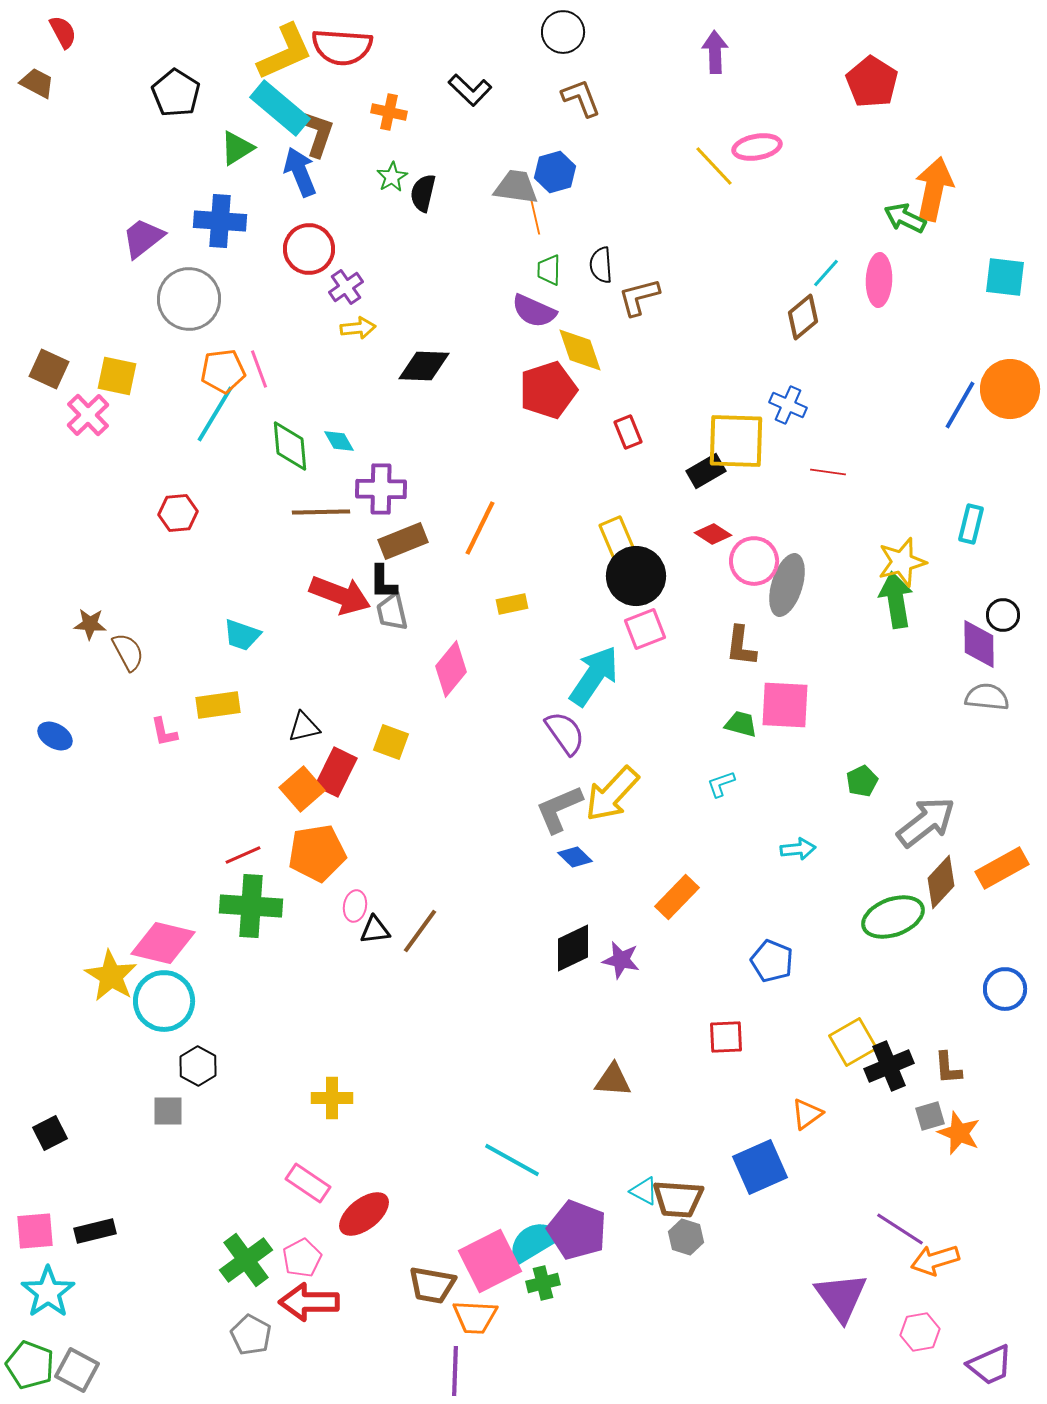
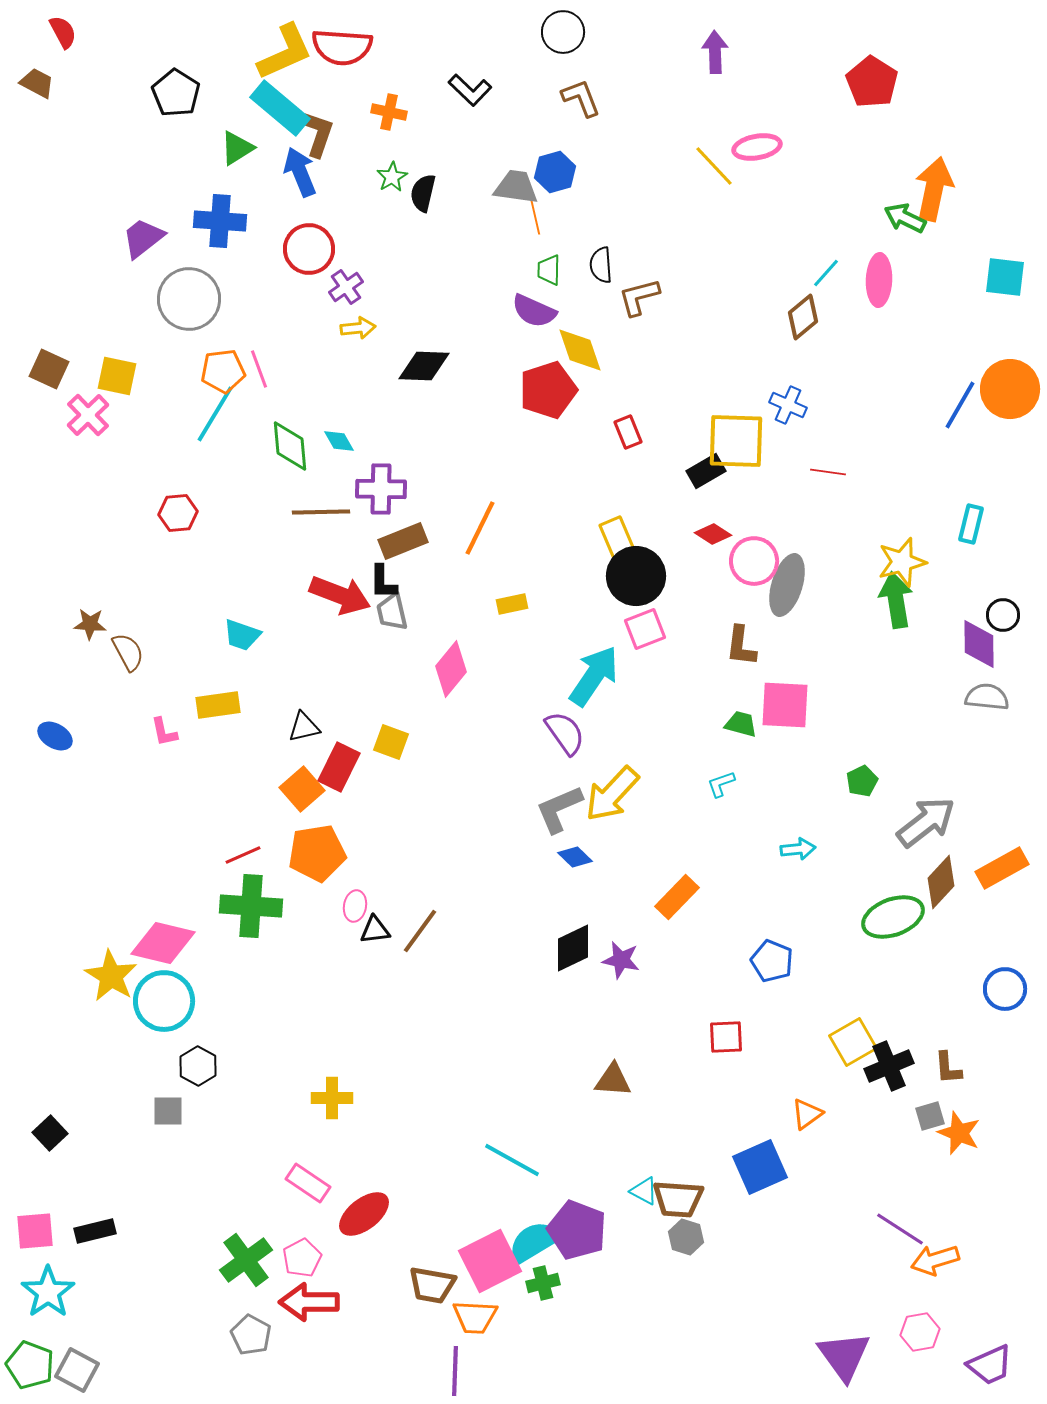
red rectangle at (336, 772): moved 3 px right, 5 px up
black square at (50, 1133): rotated 16 degrees counterclockwise
purple triangle at (841, 1297): moved 3 px right, 59 px down
